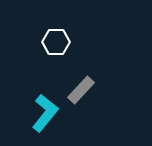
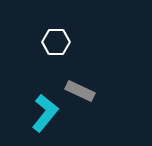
gray rectangle: moved 1 px left, 1 px down; rotated 72 degrees clockwise
